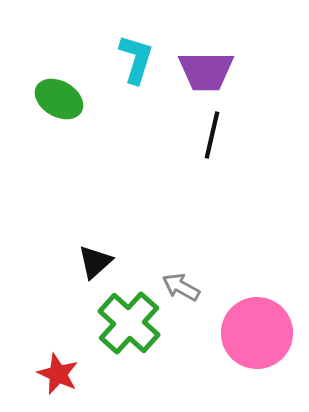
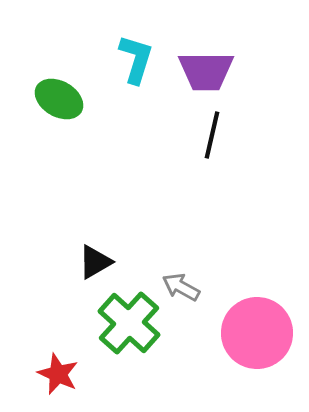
black triangle: rotated 12 degrees clockwise
